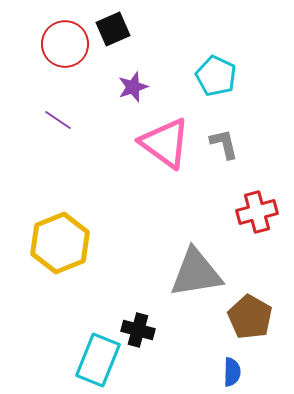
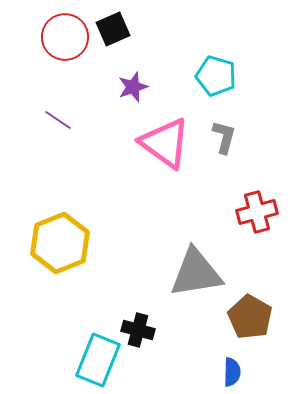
red circle: moved 7 px up
cyan pentagon: rotated 9 degrees counterclockwise
gray L-shape: moved 7 px up; rotated 28 degrees clockwise
